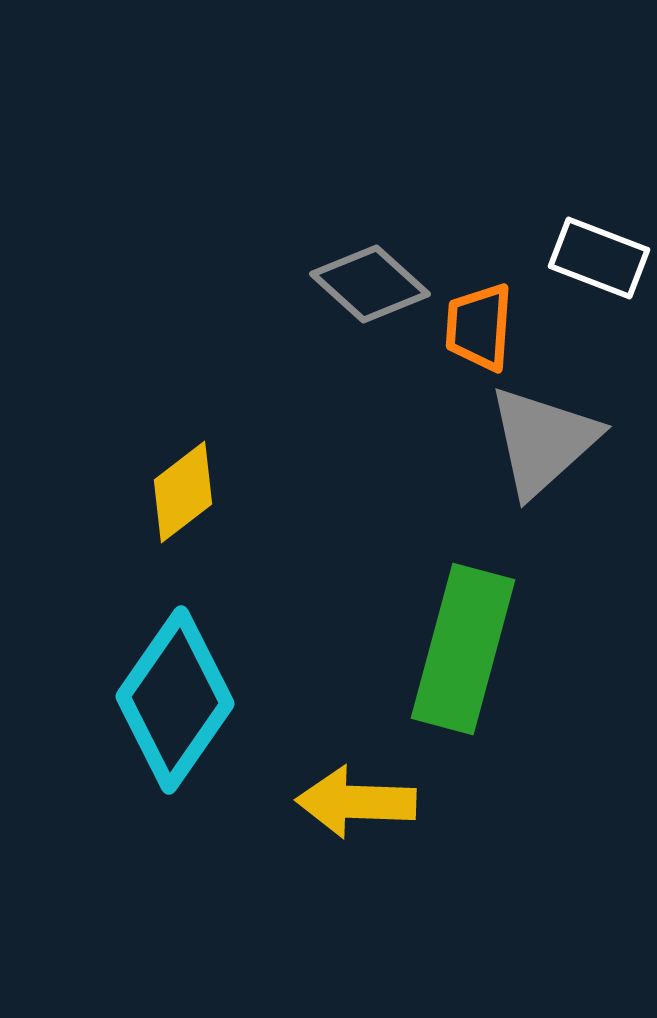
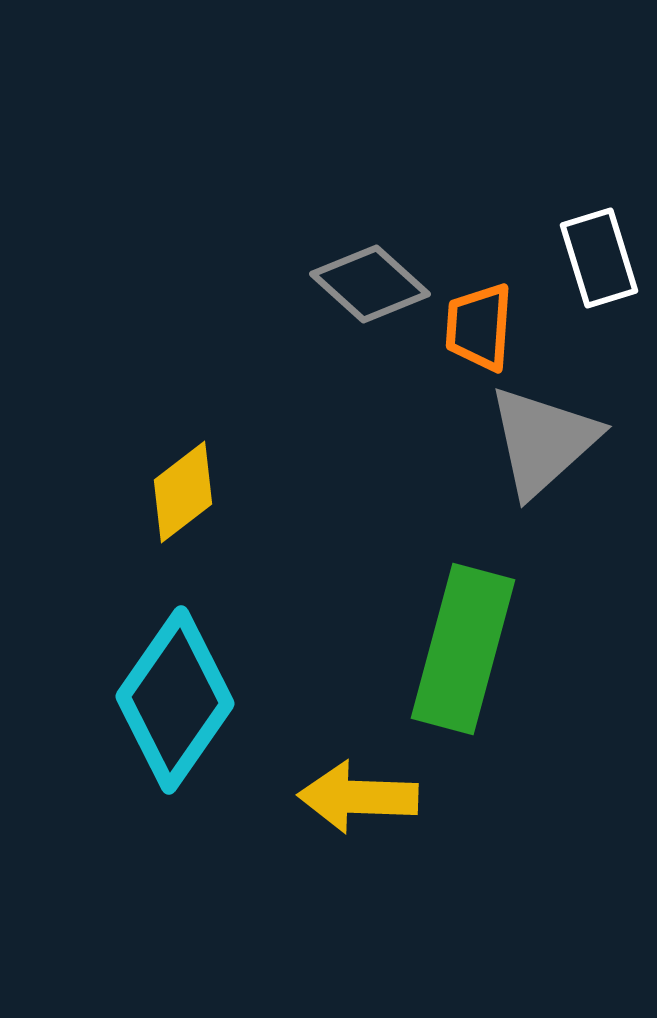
white rectangle: rotated 52 degrees clockwise
yellow arrow: moved 2 px right, 5 px up
